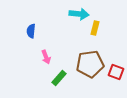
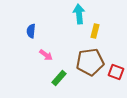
cyan arrow: rotated 102 degrees counterclockwise
yellow rectangle: moved 3 px down
pink arrow: moved 2 px up; rotated 32 degrees counterclockwise
brown pentagon: moved 2 px up
